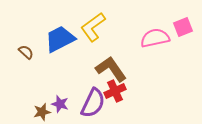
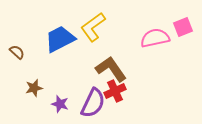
brown semicircle: moved 9 px left
brown star: moved 8 px left, 24 px up
